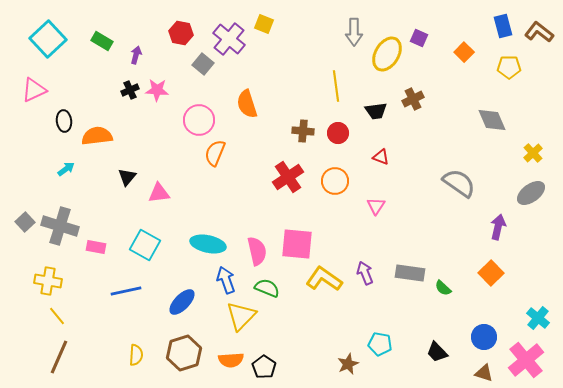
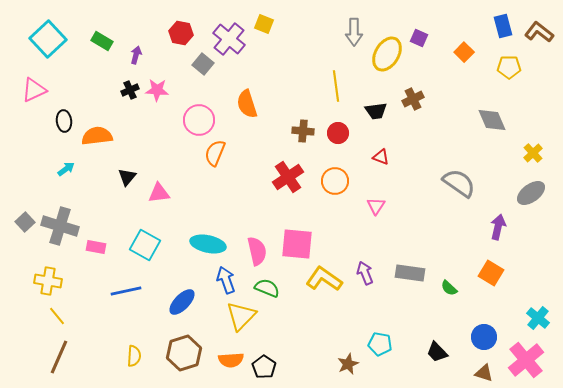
orange square at (491, 273): rotated 15 degrees counterclockwise
green semicircle at (443, 288): moved 6 px right
yellow semicircle at (136, 355): moved 2 px left, 1 px down
